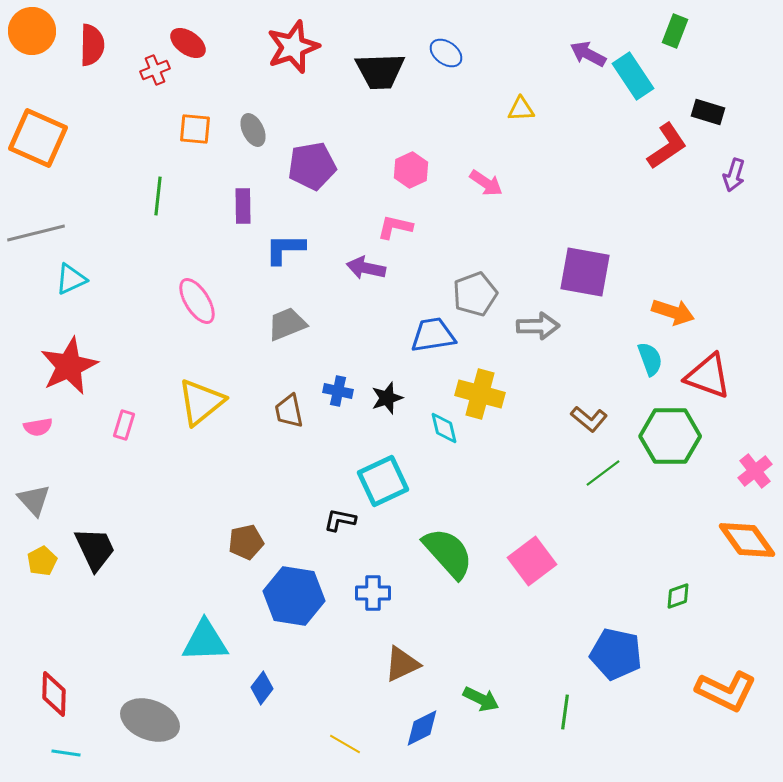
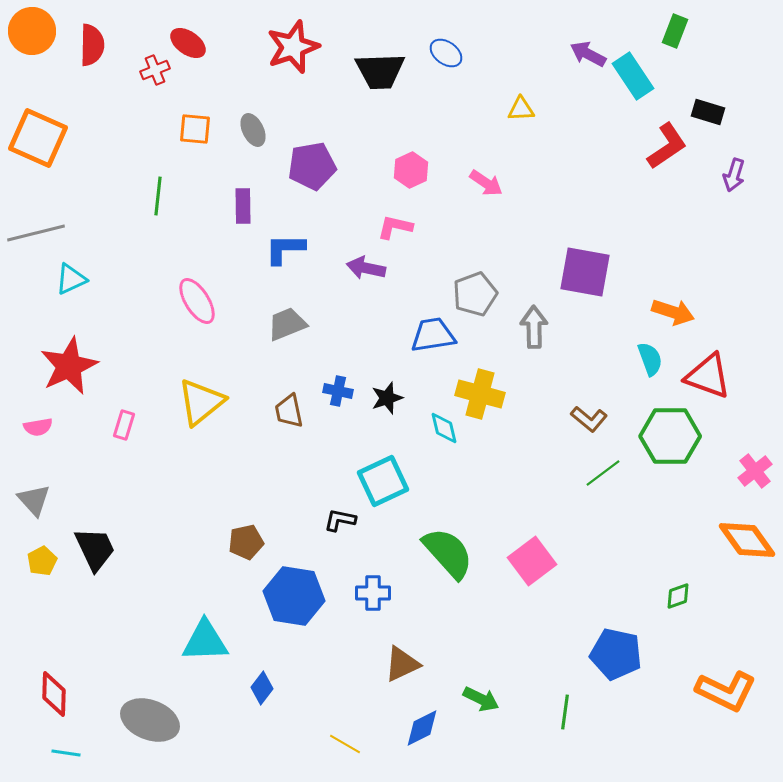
gray arrow at (538, 326): moved 4 px left, 1 px down; rotated 90 degrees counterclockwise
